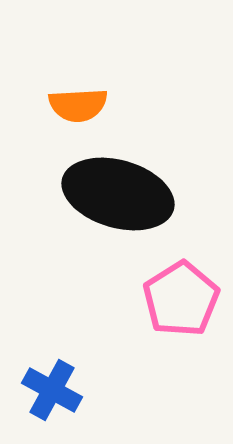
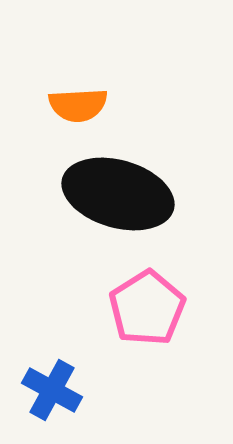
pink pentagon: moved 34 px left, 9 px down
